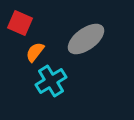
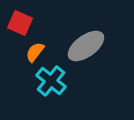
gray ellipse: moved 7 px down
cyan cross: rotated 20 degrees counterclockwise
